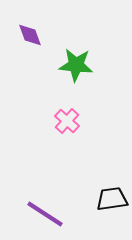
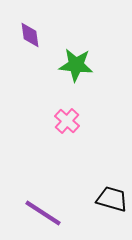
purple diamond: rotated 12 degrees clockwise
black trapezoid: rotated 24 degrees clockwise
purple line: moved 2 px left, 1 px up
